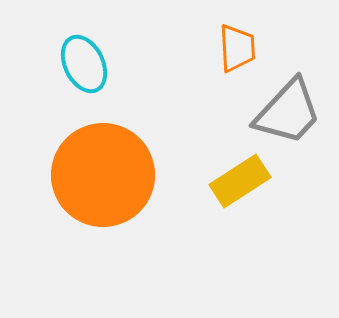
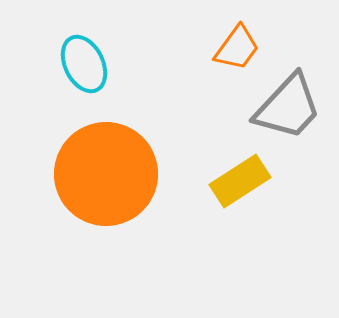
orange trapezoid: rotated 39 degrees clockwise
gray trapezoid: moved 5 px up
orange circle: moved 3 px right, 1 px up
